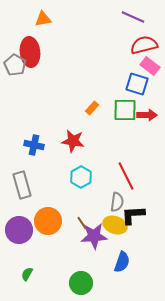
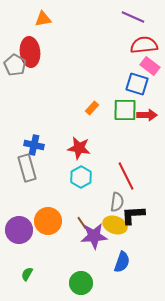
red semicircle: rotated 8 degrees clockwise
red star: moved 6 px right, 7 px down
gray rectangle: moved 5 px right, 17 px up
